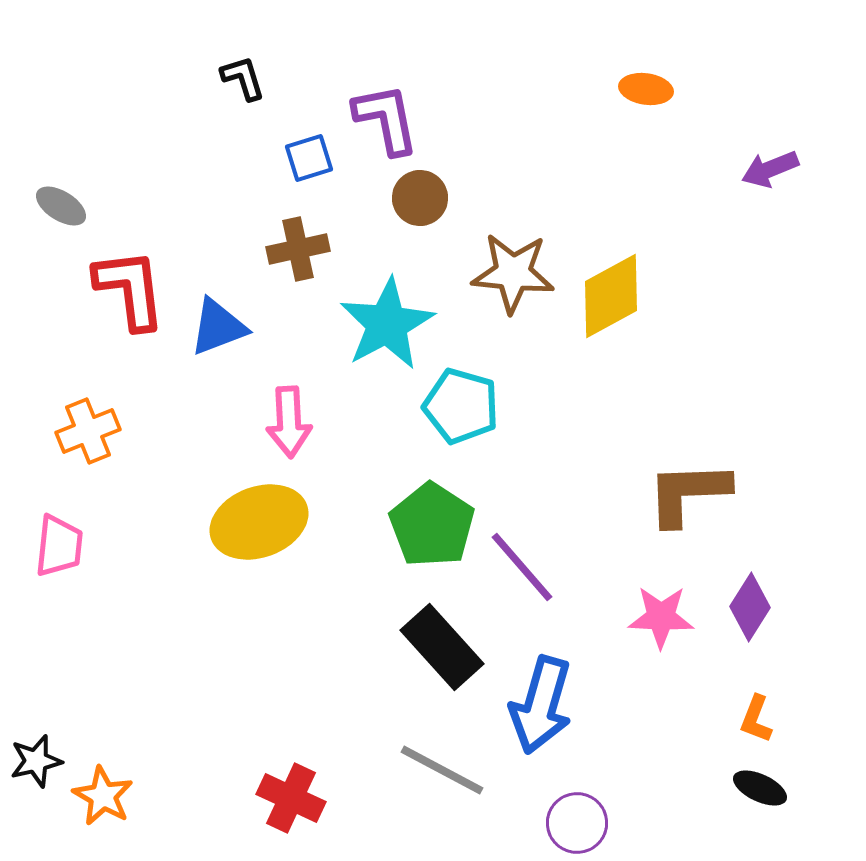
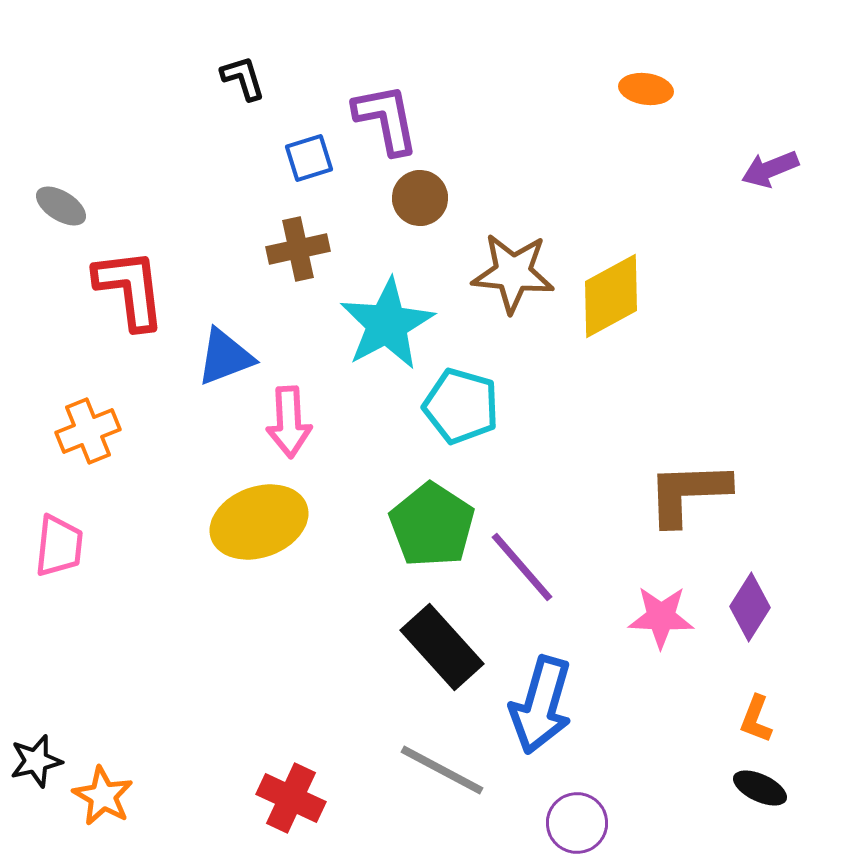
blue triangle: moved 7 px right, 30 px down
